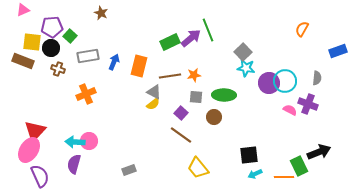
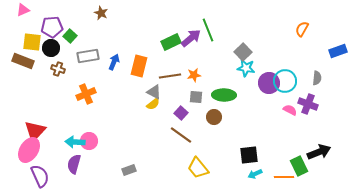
green rectangle at (170, 42): moved 1 px right
